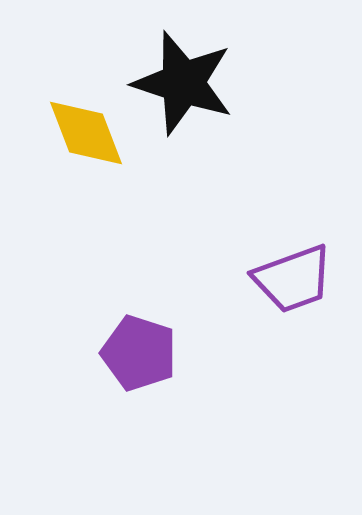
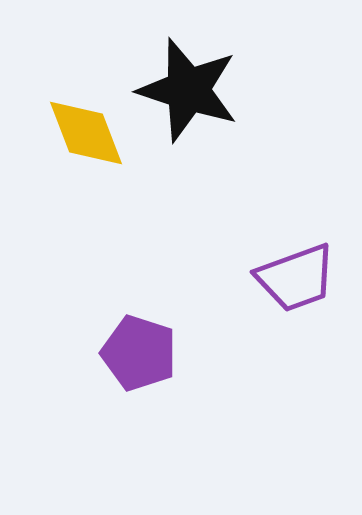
black star: moved 5 px right, 7 px down
purple trapezoid: moved 3 px right, 1 px up
